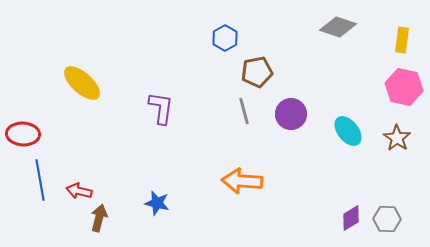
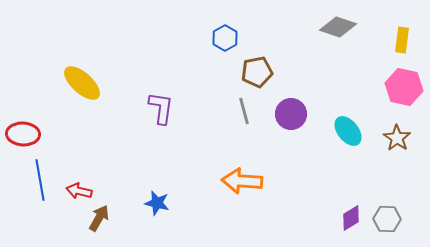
brown arrow: rotated 16 degrees clockwise
